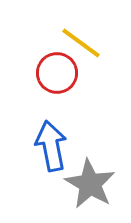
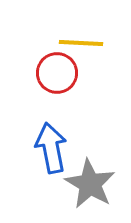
yellow line: rotated 33 degrees counterclockwise
blue arrow: moved 2 px down
